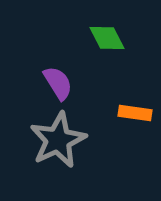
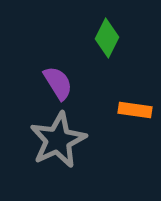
green diamond: rotated 54 degrees clockwise
orange rectangle: moved 3 px up
